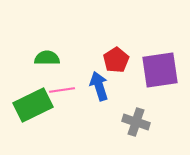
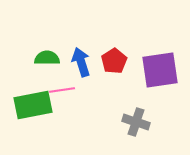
red pentagon: moved 2 px left, 1 px down
blue arrow: moved 18 px left, 24 px up
green rectangle: rotated 15 degrees clockwise
